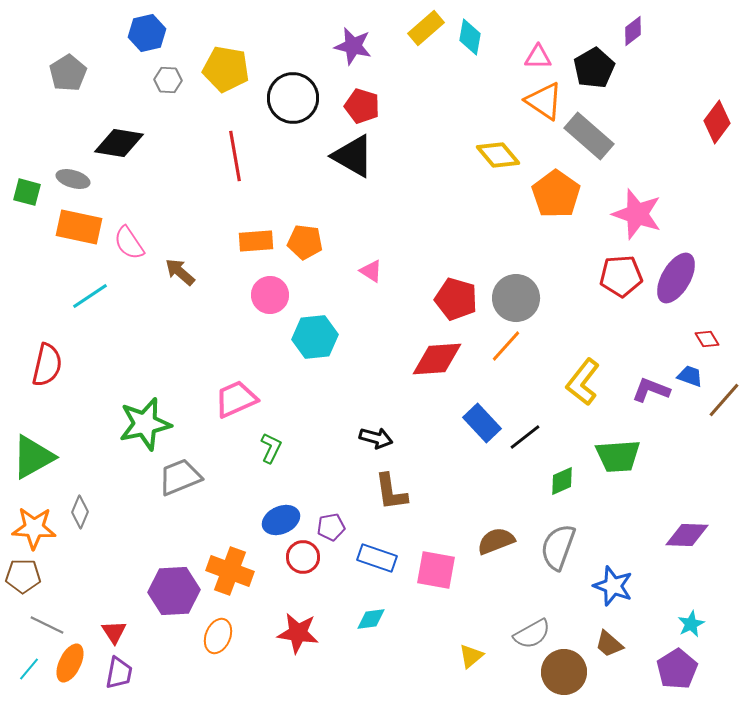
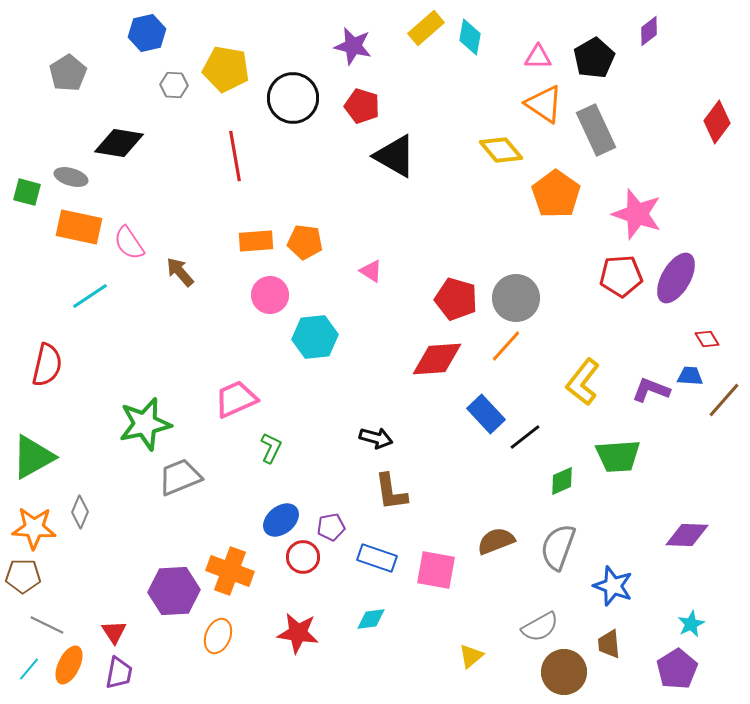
purple diamond at (633, 31): moved 16 px right
black pentagon at (594, 68): moved 10 px up
gray hexagon at (168, 80): moved 6 px right, 5 px down
orange triangle at (544, 101): moved 3 px down
gray rectangle at (589, 136): moved 7 px right, 6 px up; rotated 24 degrees clockwise
yellow diamond at (498, 155): moved 3 px right, 5 px up
black triangle at (353, 156): moved 42 px right
gray ellipse at (73, 179): moved 2 px left, 2 px up
brown arrow at (180, 272): rotated 8 degrees clockwise
blue trapezoid at (690, 376): rotated 16 degrees counterclockwise
blue rectangle at (482, 423): moved 4 px right, 9 px up
blue ellipse at (281, 520): rotated 15 degrees counterclockwise
gray semicircle at (532, 634): moved 8 px right, 7 px up
brown trapezoid at (609, 644): rotated 44 degrees clockwise
orange ellipse at (70, 663): moved 1 px left, 2 px down
